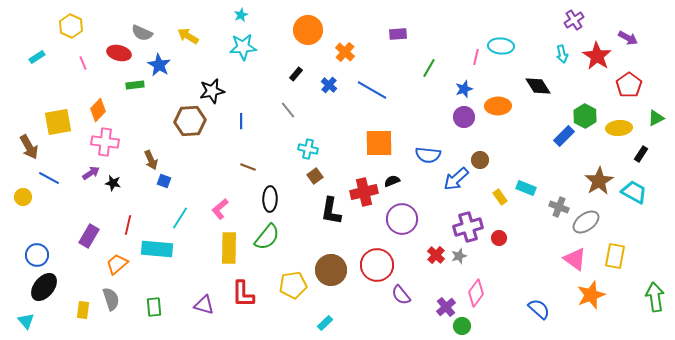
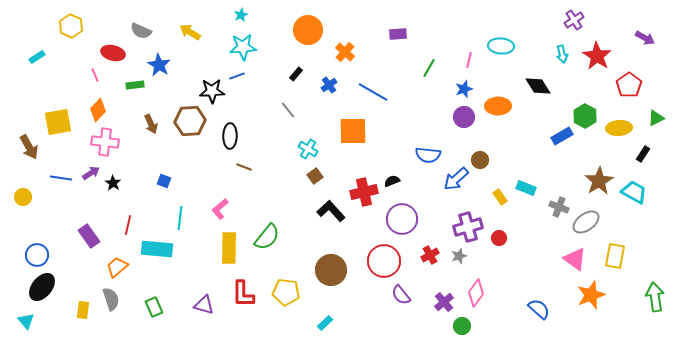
gray semicircle at (142, 33): moved 1 px left, 2 px up
yellow arrow at (188, 36): moved 2 px right, 4 px up
purple arrow at (628, 38): moved 17 px right
red ellipse at (119, 53): moved 6 px left
pink line at (476, 57): moved 7 px left, 3 px down
pink line at (83, 63): moved 12 px right, 12 px down
blue cross at (329, 85): rotated 14 degrees clockwise
blue line at (372, 90): moved 1 px right, 2 px down
black star at (212, 91): rotated 10 degrees clockwise
blue line at (241, 121): moved 4 px left, 45 px up; rotated 70 degrees clockwise
blue rectangle at (564, 136): moved 2 px left; rotated 15 degrees clockwise
orange square at (379, 143): moved 26 px left, 12 px up
cyan cross at (308, 149): rotated 18 degrees clockwise
black rectangle at (641, 154): moved 2 px right
brown arrow at (151, 160): moved 36 px up
brown line at (248, 167): moved 4 px left
blue line at (49, 178): moved 12 px right; rotated 20 degrees counterclockwise
black star at (113, 183): rotated 21 degrees clockwise
black ellipse at (270, 199): moved 40 px left, 63 px up
black L-shape at (331, 211): rotated 128 degrees clockwise
cyan line at (180, 218): rotated 25 degrees counterclockwise
purple rectangle at (89, 236): rotated 65 degrees counterclockwise
red cross at (436, 255): moved 6 px left; rotated 18 degrees clockwise
orange trapezoid at (117, 264): moved 3 px down
red circle at (377, 265): moved 7 px right, 4 px up
yellow pentagon at (293, 285): moved 7 px left, 7 px down; rotated 16 degrees clockwise
black ellipse at (44, 287): moved 2 px left
green rectangle at (154, 307): rotated 18 degrees counterclockwise
purple cross at (446, 307): moved 2 px left, 5 px up
